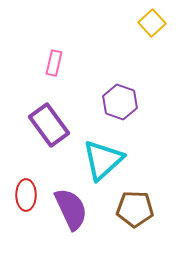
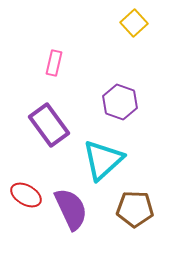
yellow square: moved 18 px left
red ellipse: rotated 60 degrees counterclockwise
